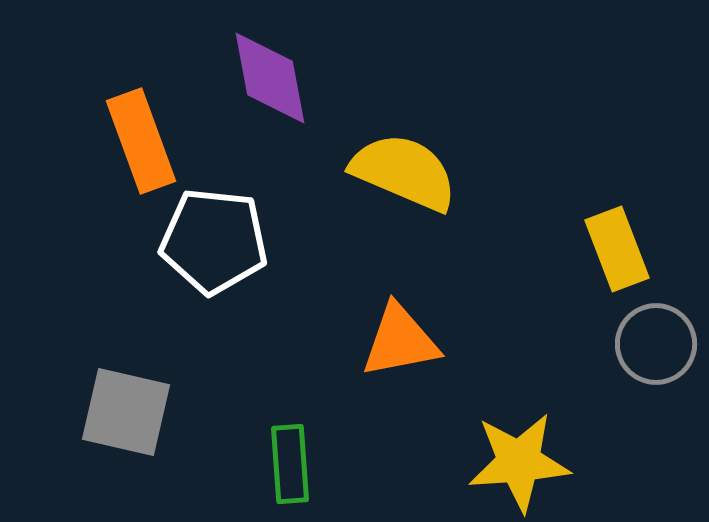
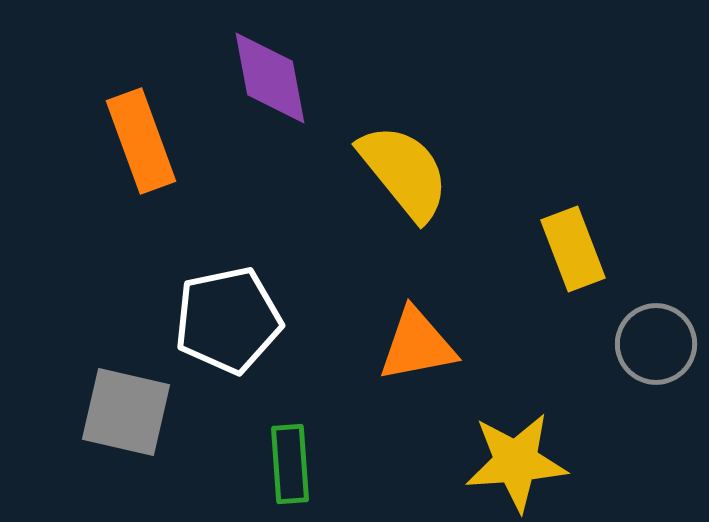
yellow semicircle: rotated 28 degrees clockwise
white pentagon: moved 14 px right, 79 px down; rotated 18 degrees counterclockwise
yellow rectangle: moved 44 px left
orange triangle: moved 17 px right, 4 px down
yellow star: moved 3 px left
